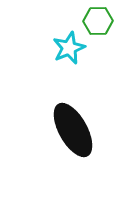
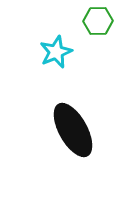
cyan star: moved 13 px left, 4 px down
